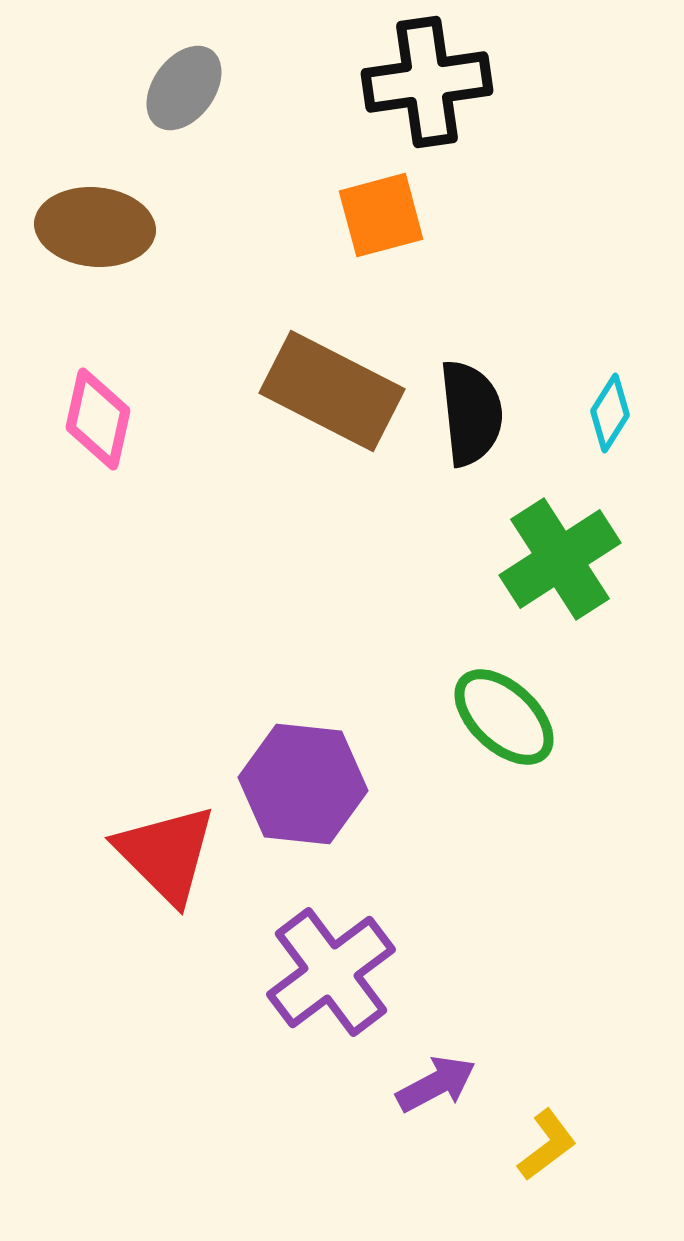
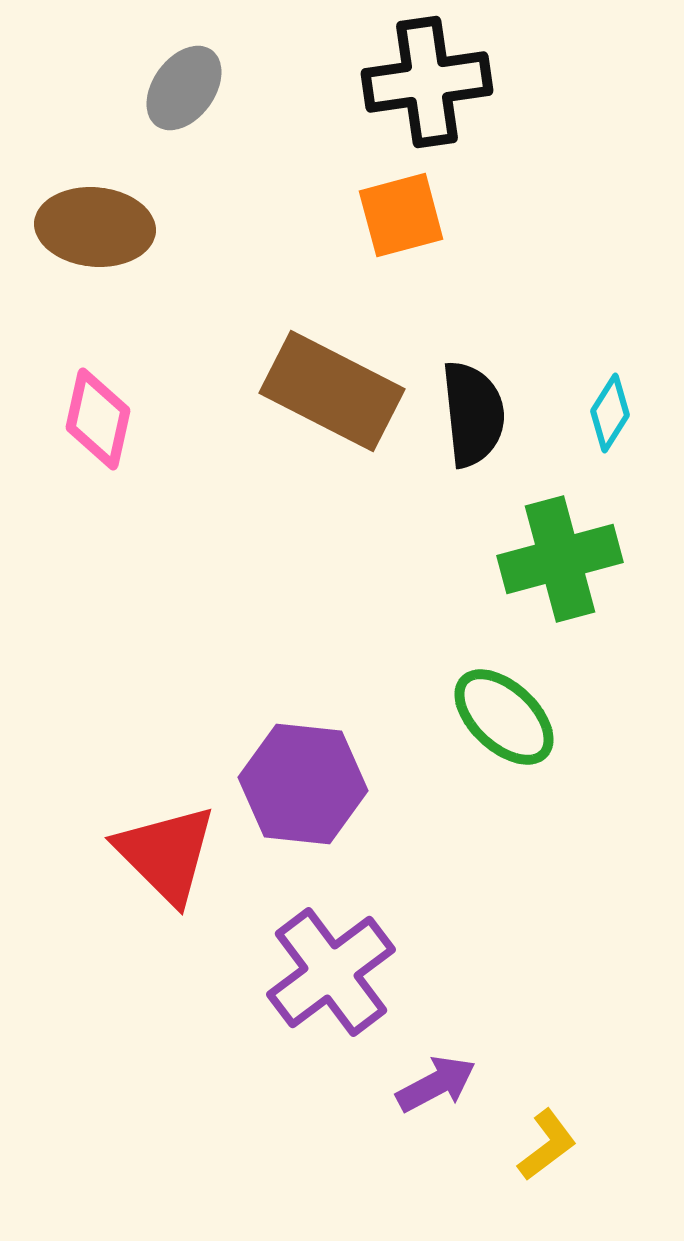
orange square: moved 20 px right
black semicircle: moved 2 px right, 1 px down
green cross: rotated 18 degrees clockwise
